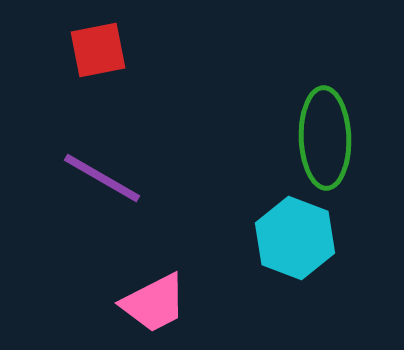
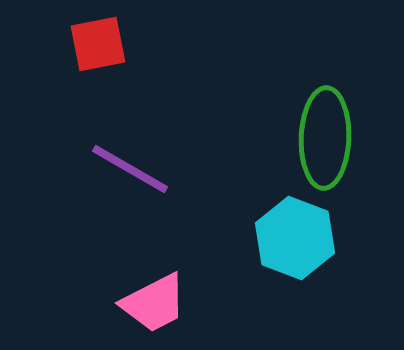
red square: moved 6 px up
green ellipse: rotated 4 degrees clockwise
purple line: moved 28 px right, 9 px up
